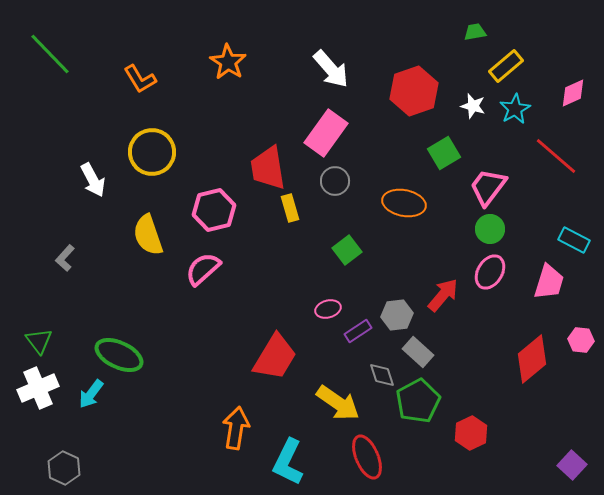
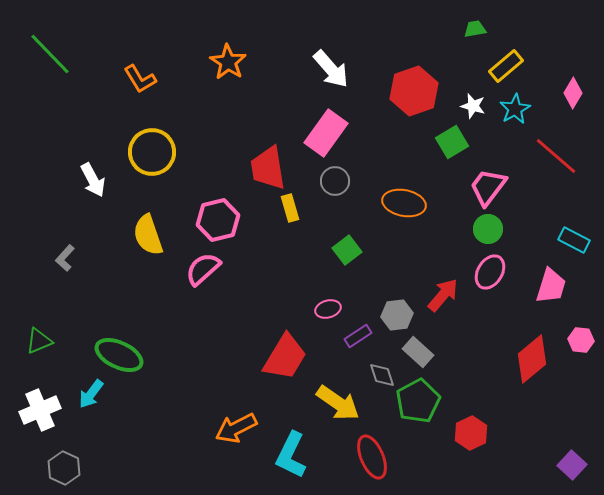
green trapezoid at (475, 32): moved 3 px up
pink diamond at (573, 93): rotated 36 degrees counterclockwise
green square at (444, 153): moved 8 px right, 11 px up
pink hexagon at (214, 210): moved 4 px right, 10 px down
green circle at (490, 229): moved 2 px left
pink trapezoid at (549, 282): moved 2 px right, 4 px down
purple rectangle at (358, 331): moved 5 px down
green triangle at (39, 341): rotated 44 degrees clockwise
red trapezoid at (275, 357): moved 10 px right
white cross at (38, 388): moved 2 px right, 22 px down
orange arrow at (236, 428): rotated 126 degrees counterclockwise
red ellipse at (367, 457): moved 5 px right
cyan L-shape at (288, 462): moved 3 px right, 7 px up
